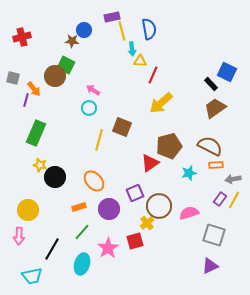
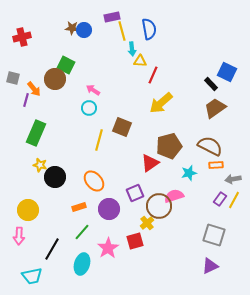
brown star at (72, 41): moved 13 px up
brown circle at (55, 76): moved 3 px down
pink semicircle at (189, 213): moved 15 px left, 17 px up
